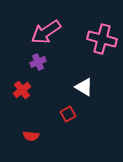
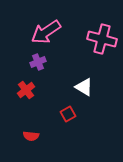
red cross: moved 4 px right
